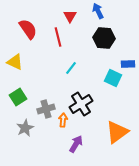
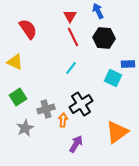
red line: moved 15 px right; rotated 12 degrees counterclockwise
